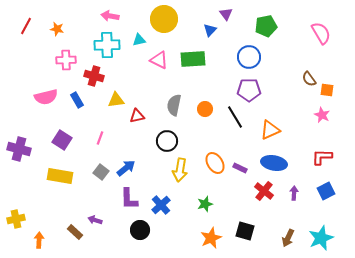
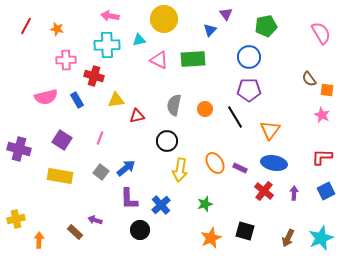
orange triangle at (270, 130): rotated 30 degrees counterclockwise
